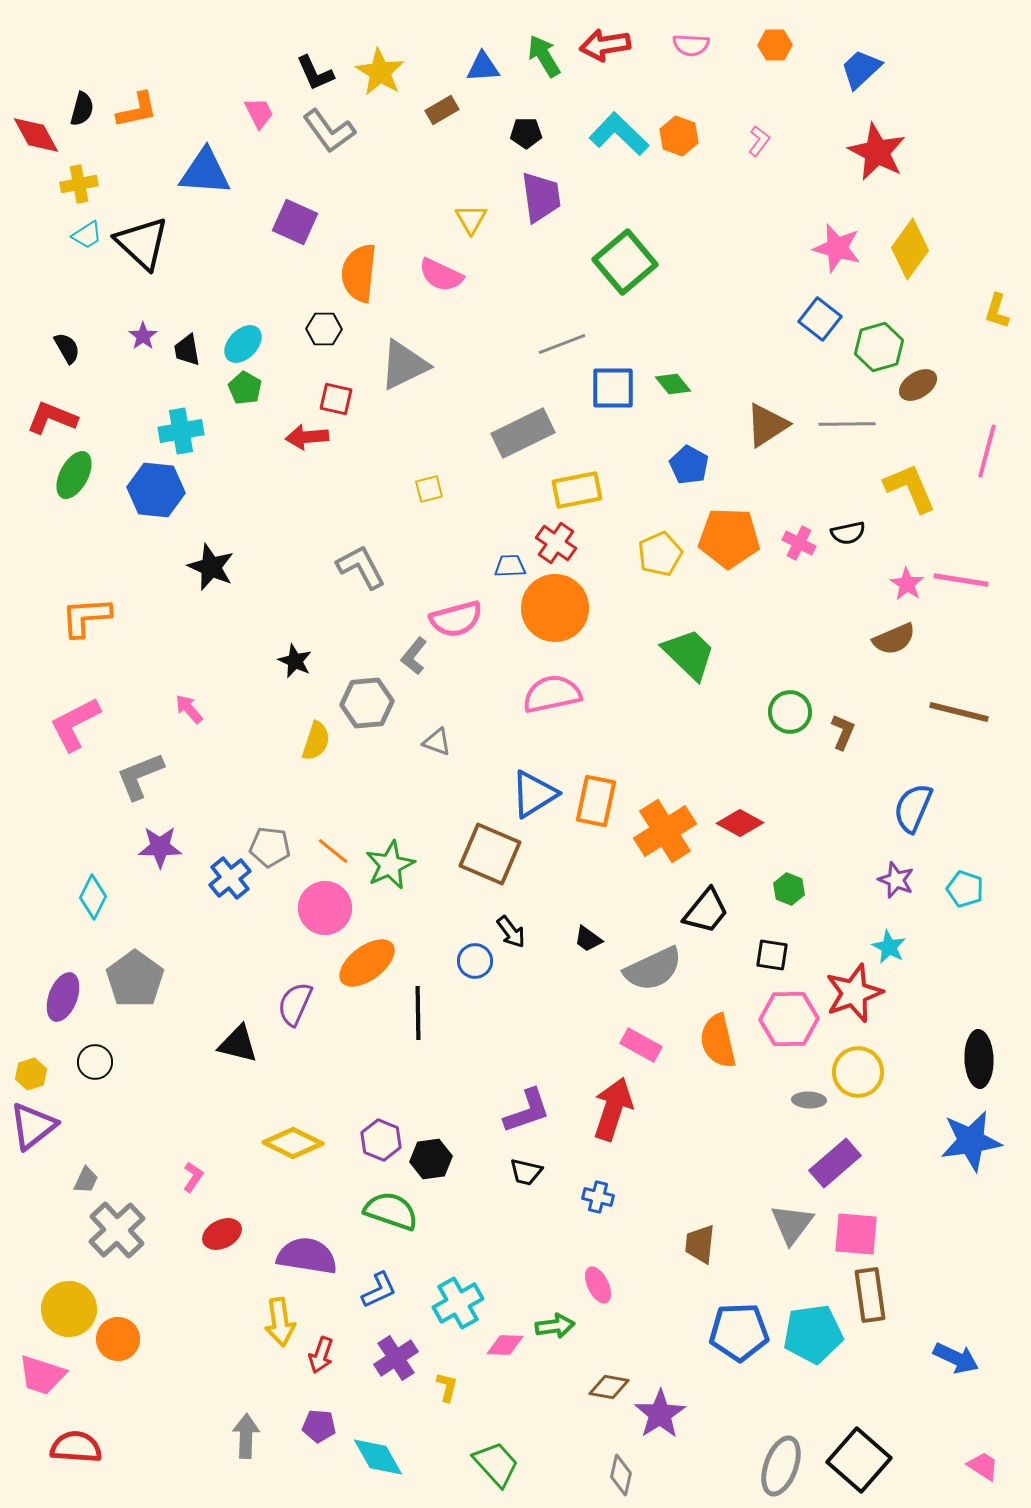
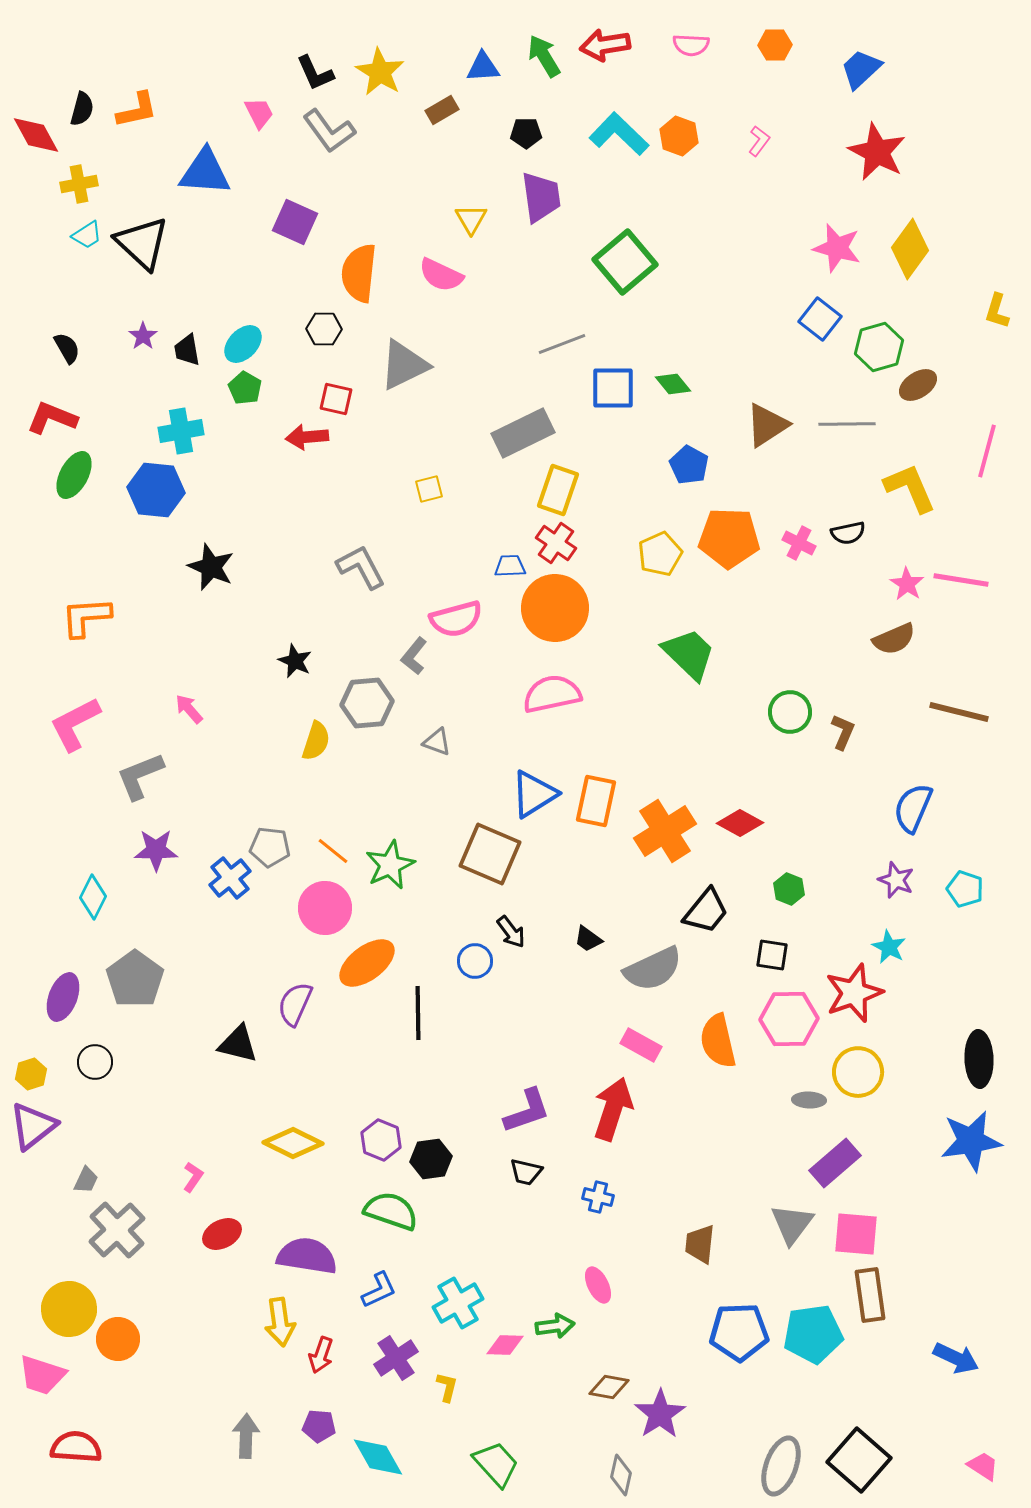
yellow rectangle at (577, 490): moved 19 px left; rotated 60 degrees counterclockwise
purple star at (160, 847): moved 4 px left, 3 px down
